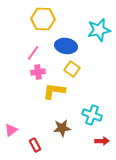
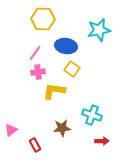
pink line: moved 2 px right
